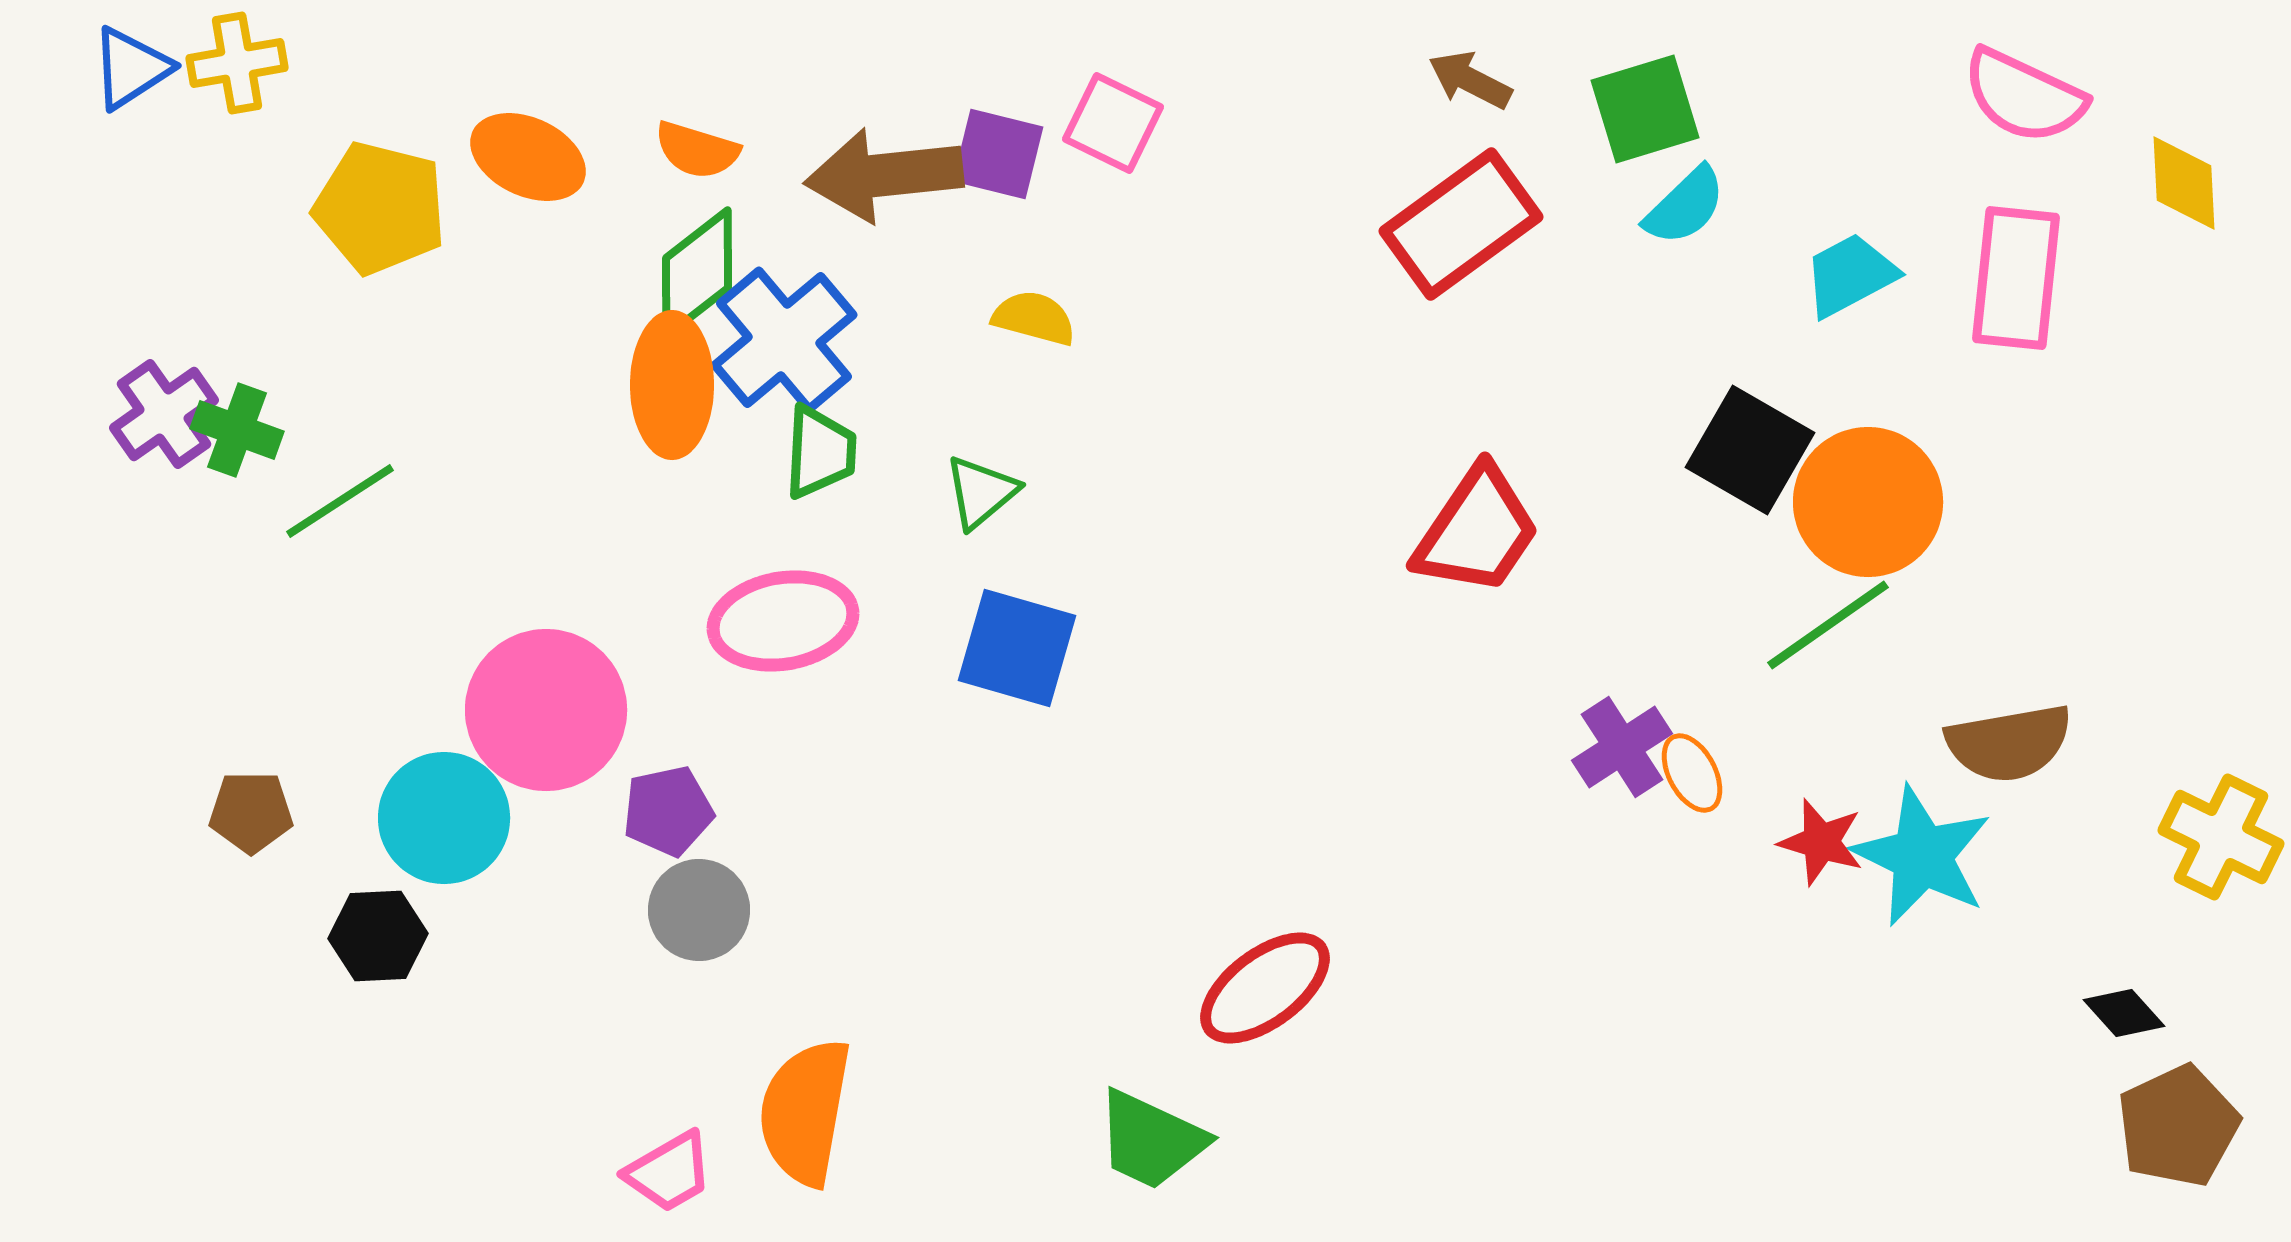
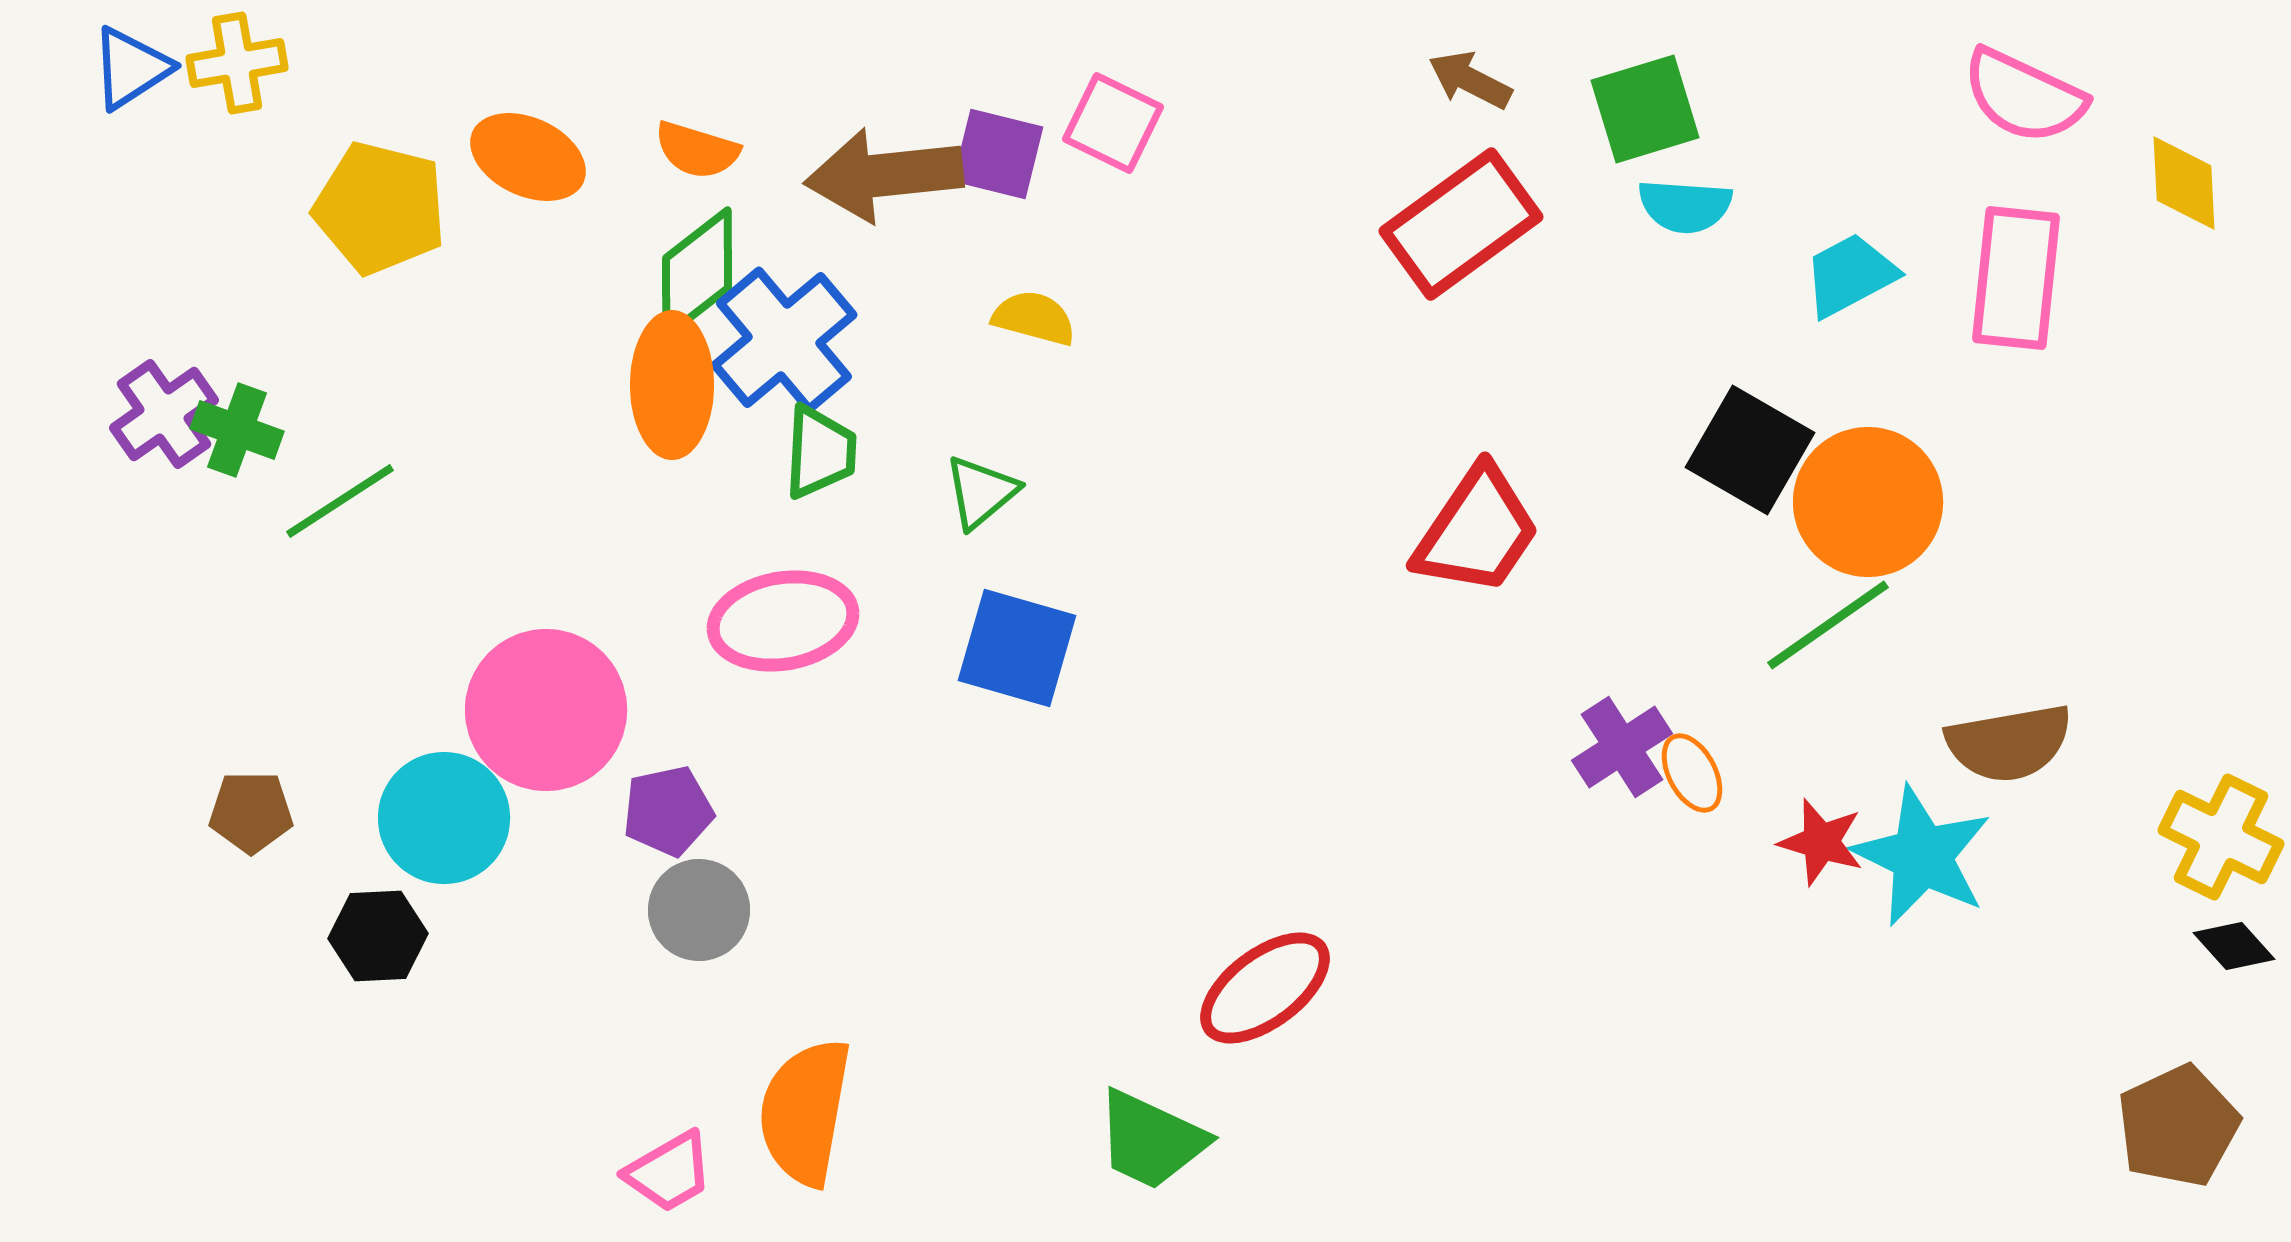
cyan semicircle at (1685, 206): rotated 48 degrees clockwise
black diamond at (2124, 1013): moved 110 px right, 67 px up
